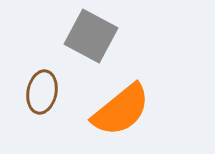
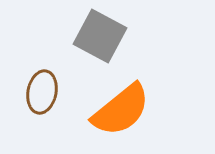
gray square: moved 9 px right
